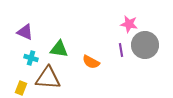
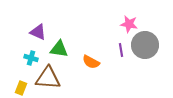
purple triangle: moved 13 px right
